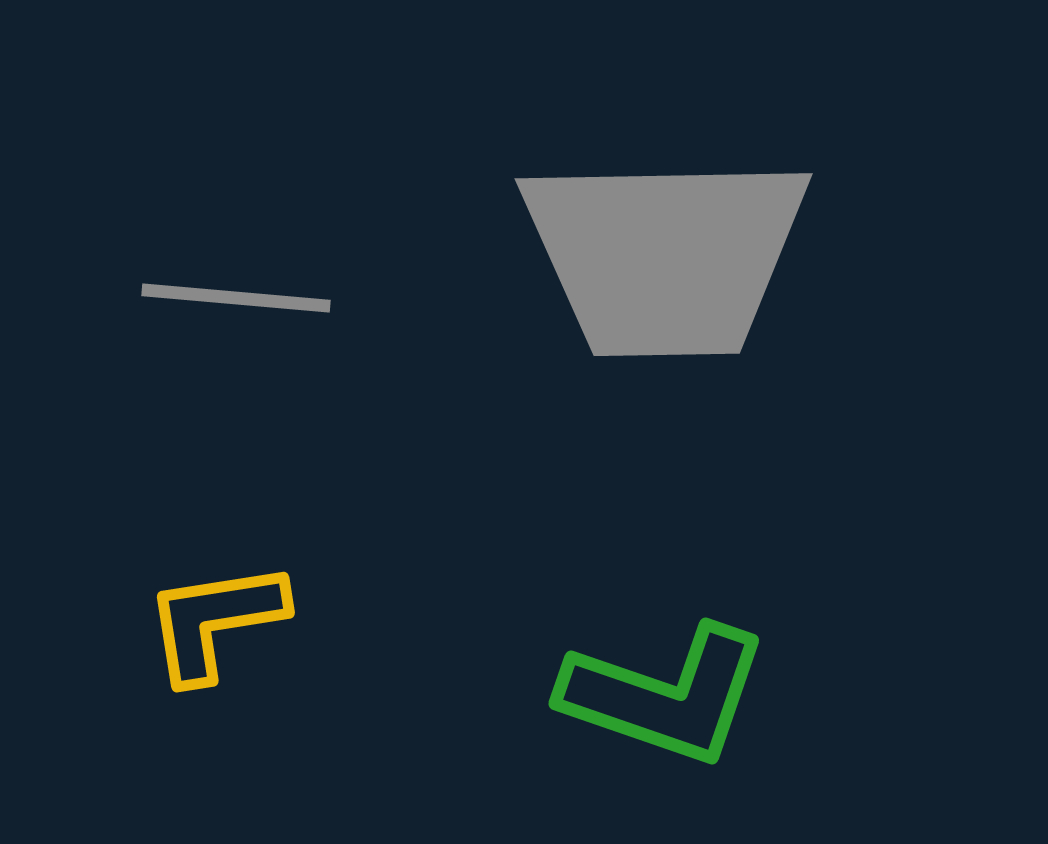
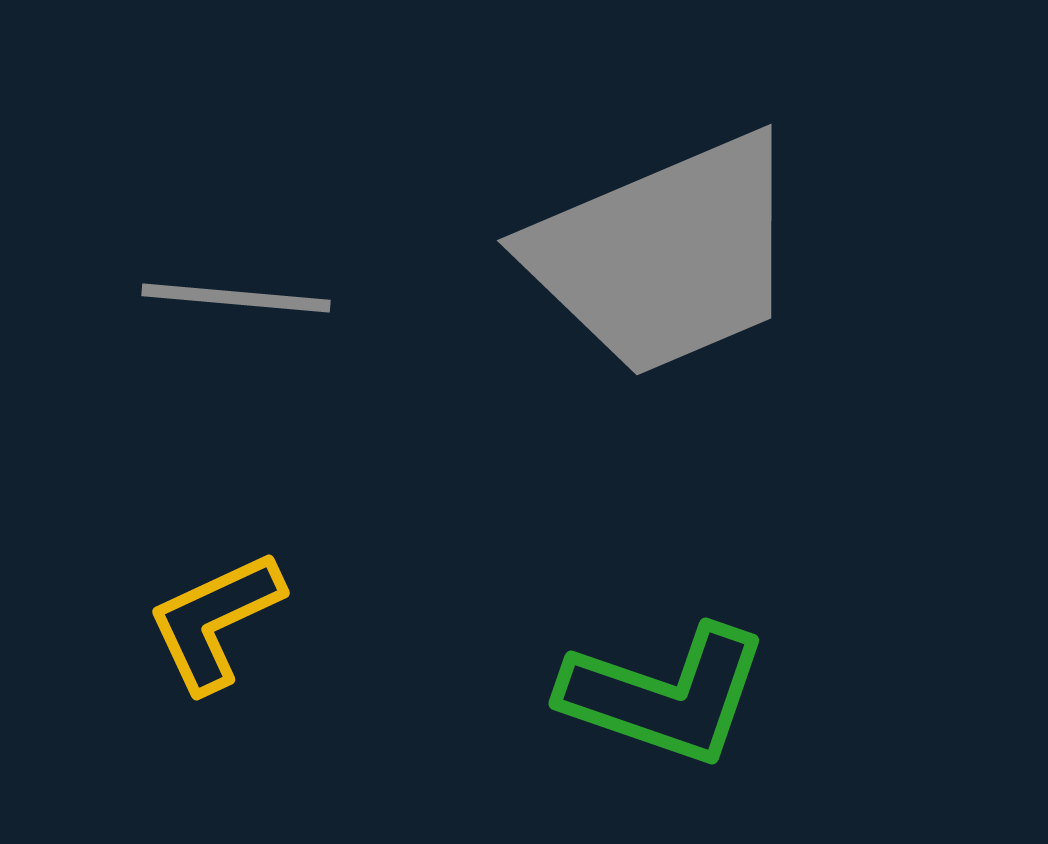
gray trapezoid: rotated 22 degrees counterclockwise
yellow L-shape: rotated 16 degrees counterclockwise
